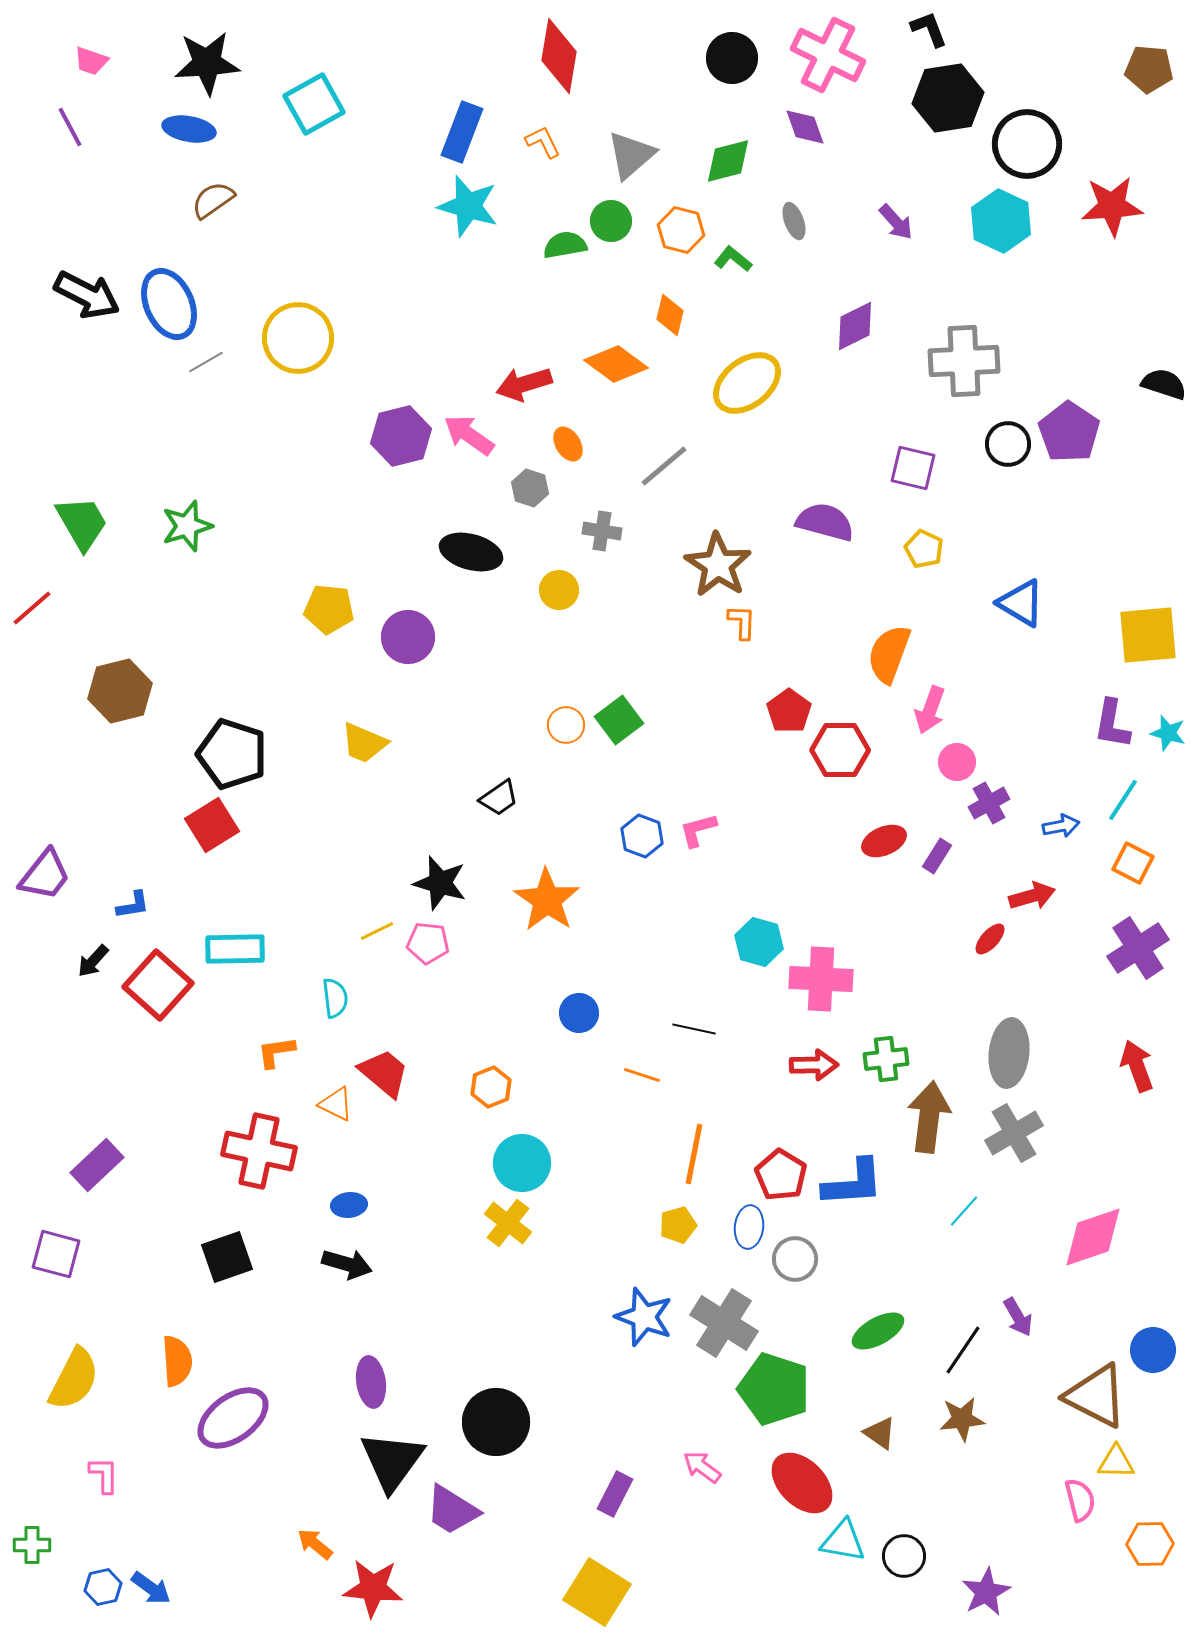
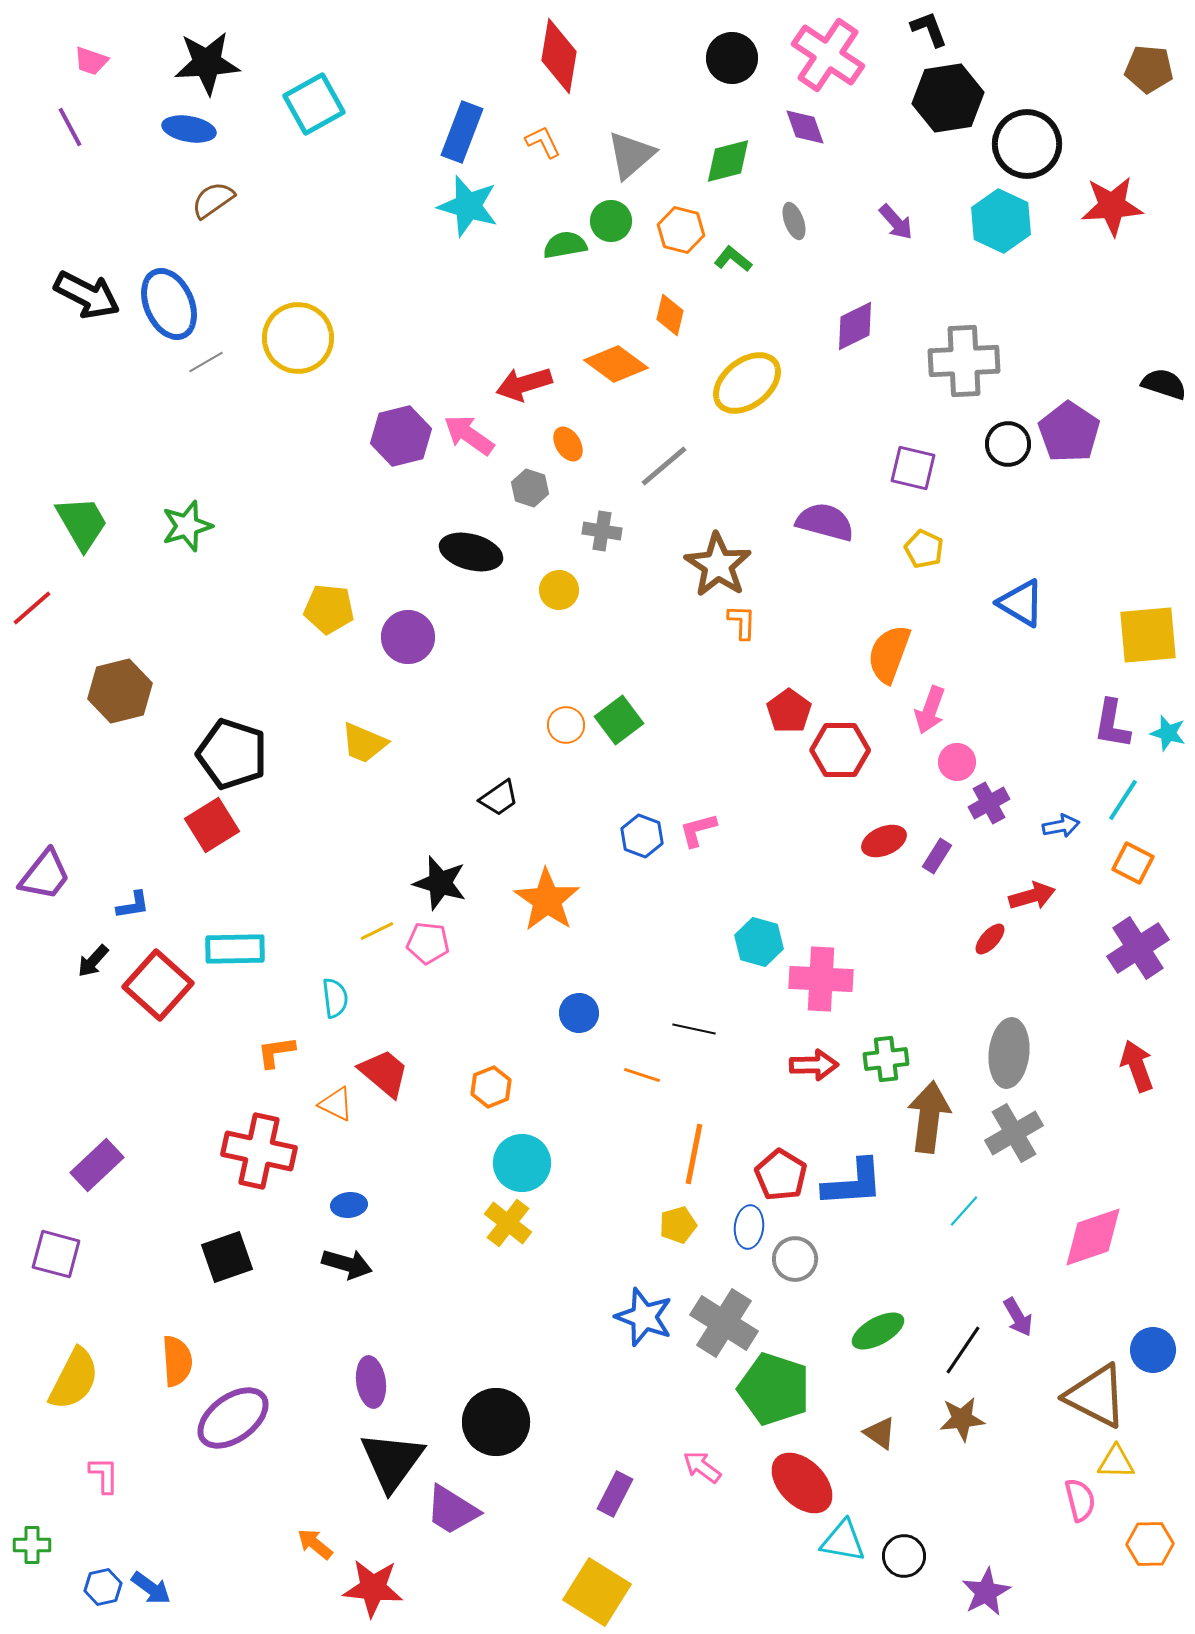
pink cross at (828, 55): rotated 8 degrees clockwise
